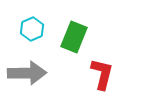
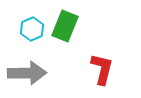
green rectangle: moved 9 px left, 11 px up
red L-shape: moved 5 px up
